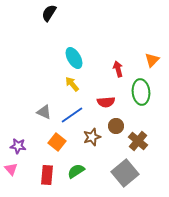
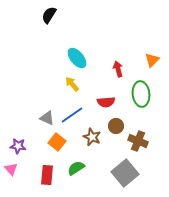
black semicircle: moved 2 px down
cyan ellipse: moved 3 px right; rotated 10 degrees counterclockwise
green ellipse: moved 2 px down
gray triangle: moved 3 px right, 6 px down
brown star: rotated 30 degrees counterclockwise
brown cross: rotated 18 degrees counterclockwise
green semicircle: moved 3 px up
